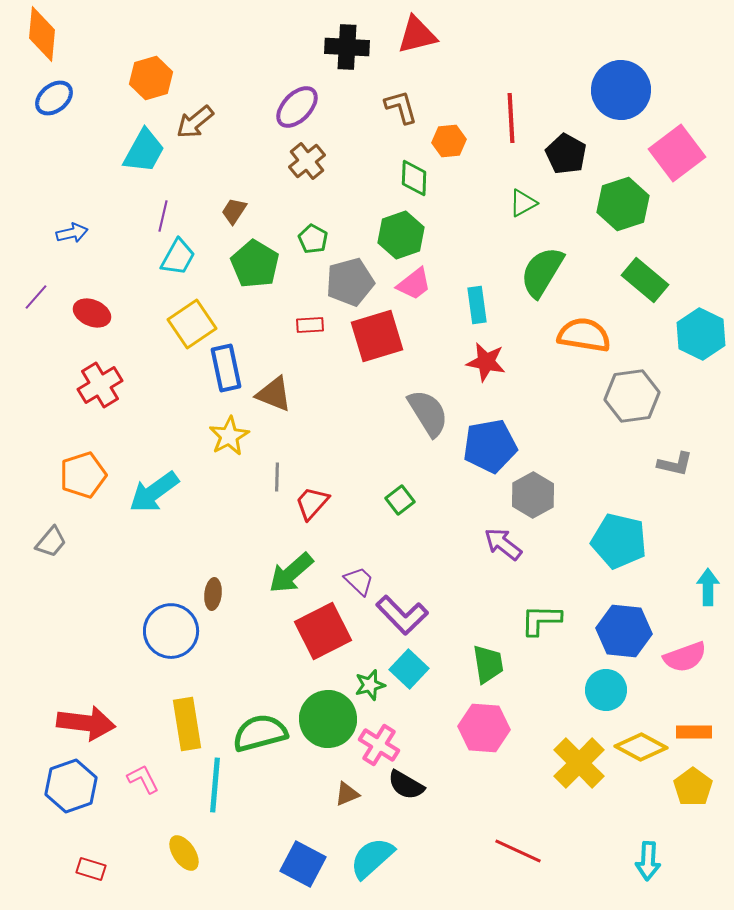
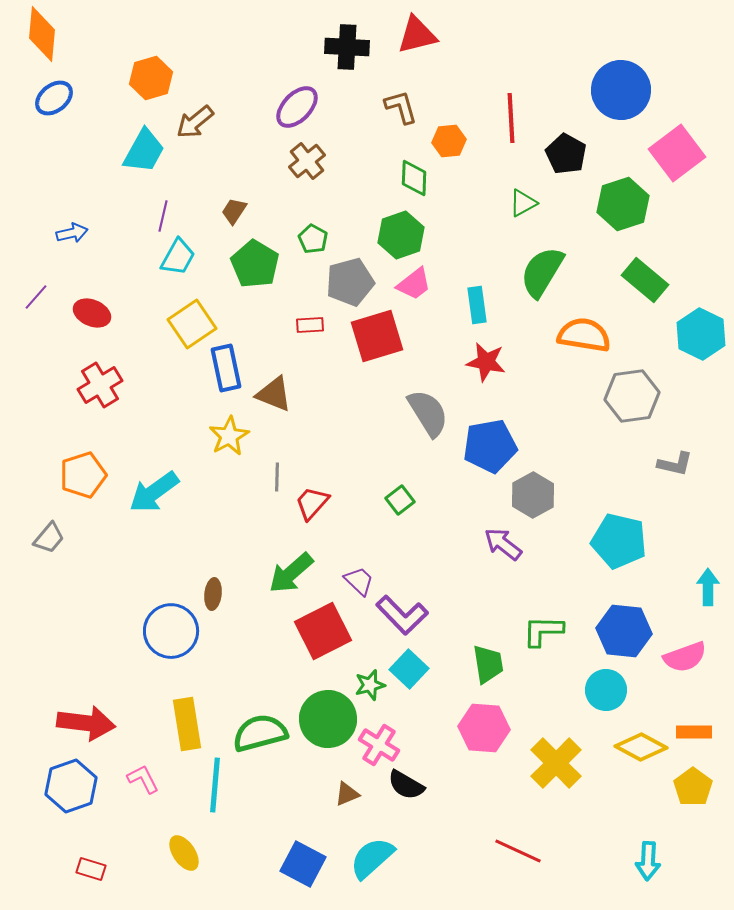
gray trapezoid at (51, 542): moved 2 px left, 4 px up
green L-shape at (541, 620): moved 2 px right, 11 px down
yellow cross at (579, 763): moved 23 px left
